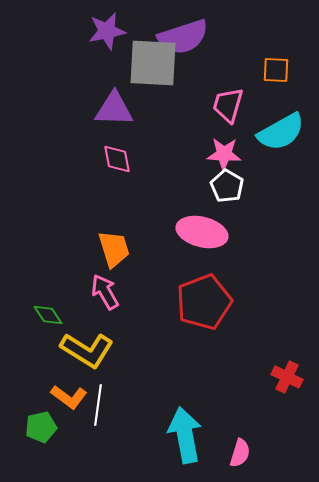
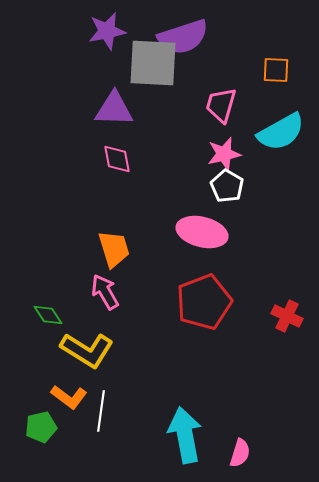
pink trapezoid: moved 7 px left
pink star: rotated 16 degrees counterclockwise
red cross: moved 61 px up
white line: moved 3 px right, 6 px down
